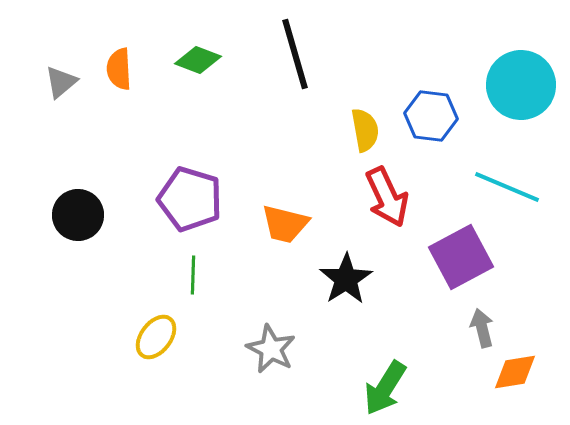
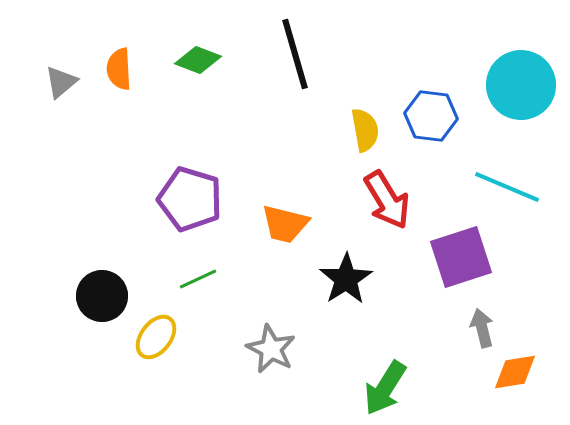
red arrow: moved 3 px down; rotated 6 degrees counterclockwise
black circle: moved 24 px right, 81 px down
purple square: rotated 10 degrees clockwise
green line: moved 5 px right, 4 px down; rotated 63 degrees clockwise
